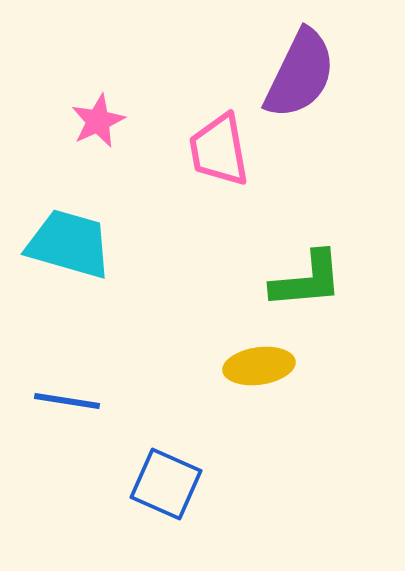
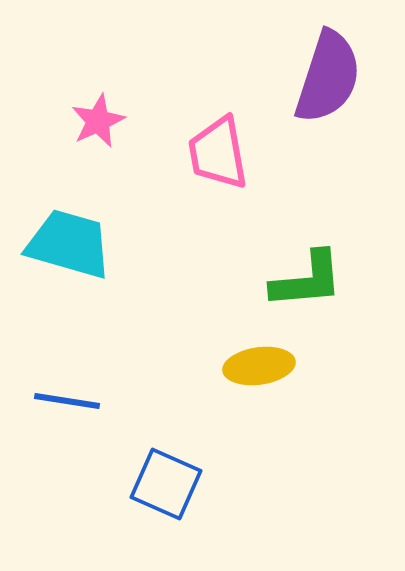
purple semicircle: moved 28 px right, 3 px down; rotated 8 degrees counterclockwise
pink trapezoid: moved 1 px left, 3 px down
